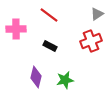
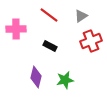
gray triangle: moved 16 px left, 2 px down
